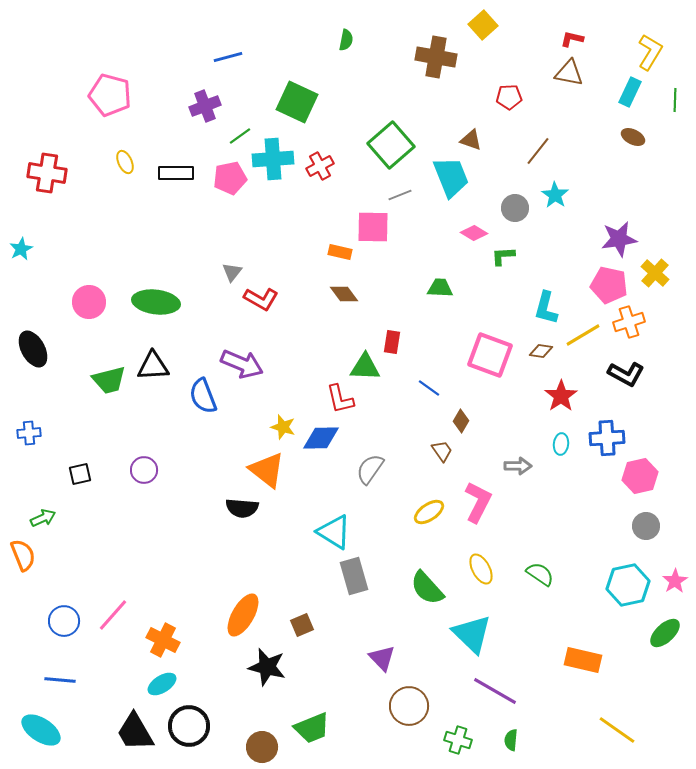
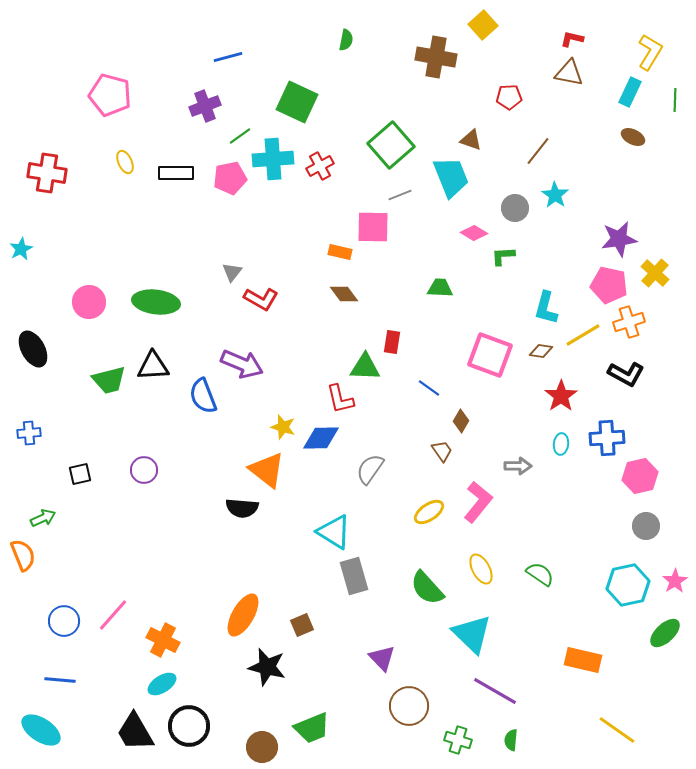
pink L-shape at (478, 502): rotated 12 degrees clockwise
